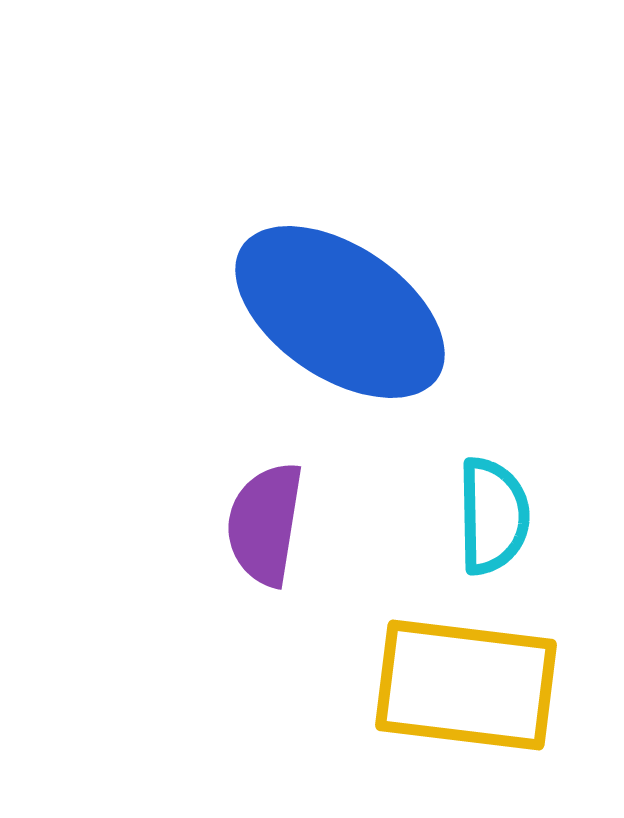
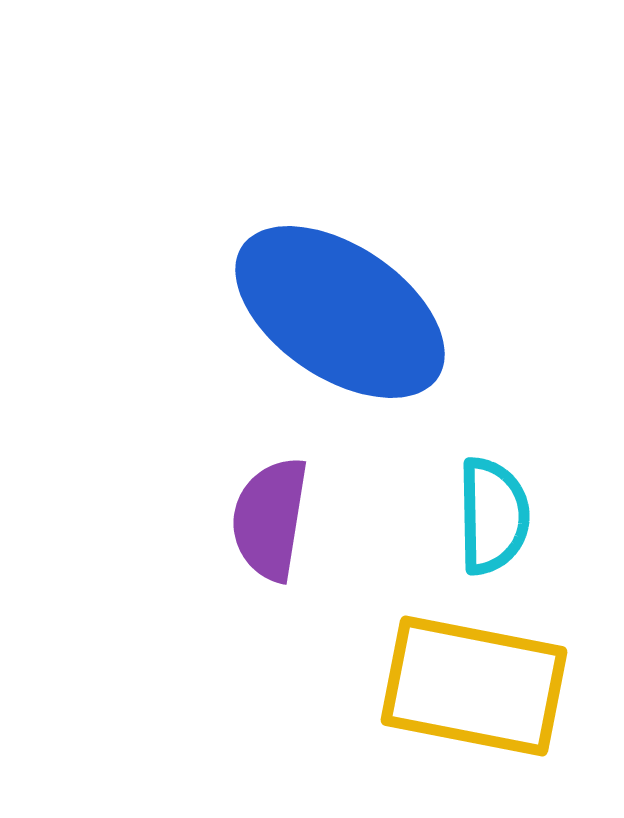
purple semicircle: moved 5 px right, 5 px up
yellow rectangle: moved 8 px right, 1 px down; rotated 4 degrees clockwise
